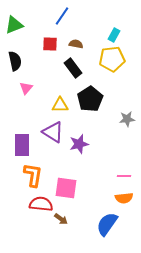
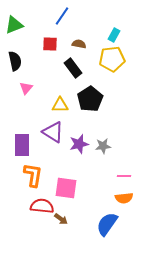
brown semicircle: moved 3 px right
gray star: moved 24 px left, 27 px down
red semicircle: moved 1 px right, 2 px down
